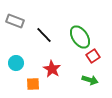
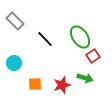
gray rectangle: rotated 24 degrees clockwise
black line: moved 1 px right, 4 px down
cyan circle: moved 2 px left
red star: moved 10 px right, 16 px down; rotated 24 degrees clockwise
green arrow: moved 5 px left, 2 px up
orange square: moved 2 px right
